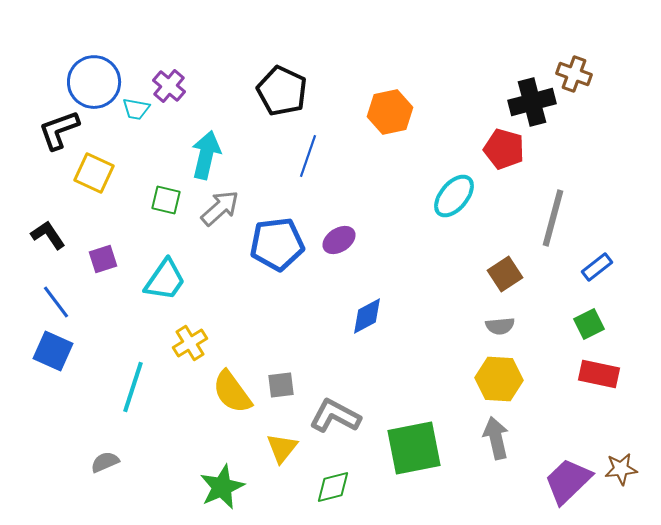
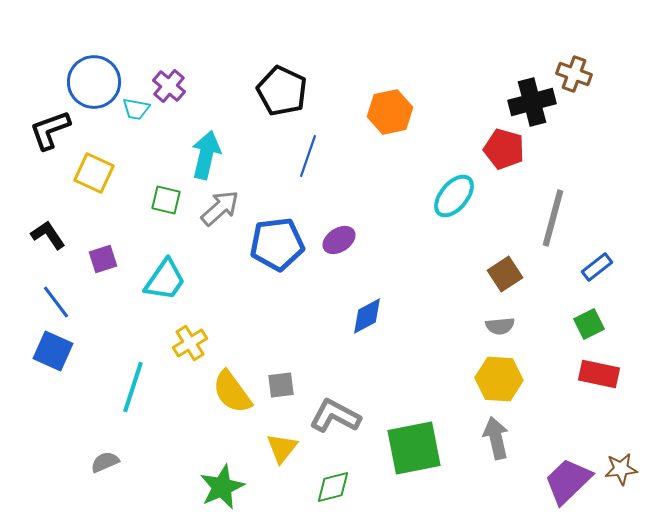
black L-shape at (59, 130): moved 9 px left
